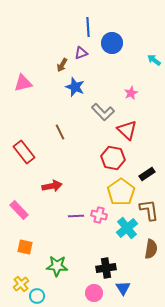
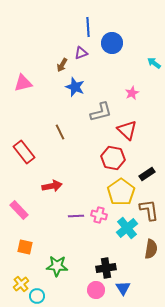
cyan arrow: moved 3 px down
pink star: moved 1 px right
gray L-shape: moved 2 px left; rotated 60 degrees counterclockwise
pink circle: moved 2 px right, 3 px up
